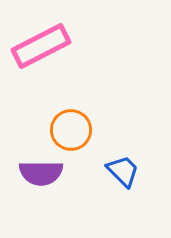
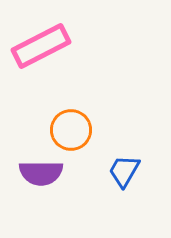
blue trapezoid: moved 1 px right; rotated 105 degrees counterclockwise
